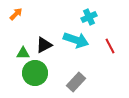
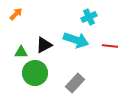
red line: rotated 56 degrees counterclockwise
green triangle: moved 2 px left, 1 px up
gray rectangle: moved 1 px left, 1 px down
